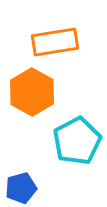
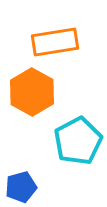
cyan pentagon: moved 1 px right
blue pentagon: moved 1 px up
